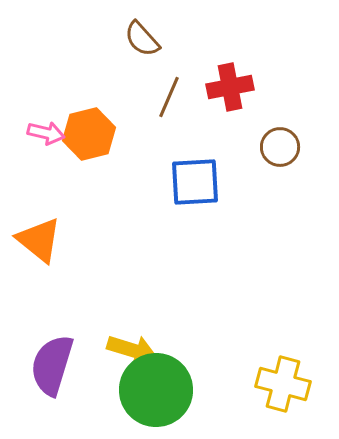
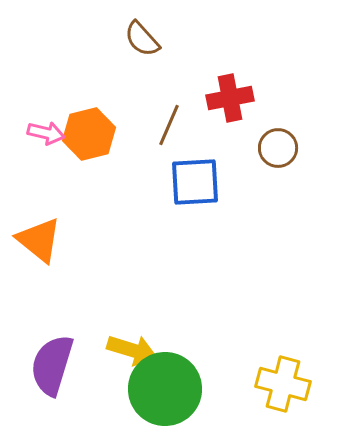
red cross: moved 11 px down
brown line: moved 28 px down
brown circle: moved 2 px left, 1 px down
green circle: moved 9 px right, 1 px up
